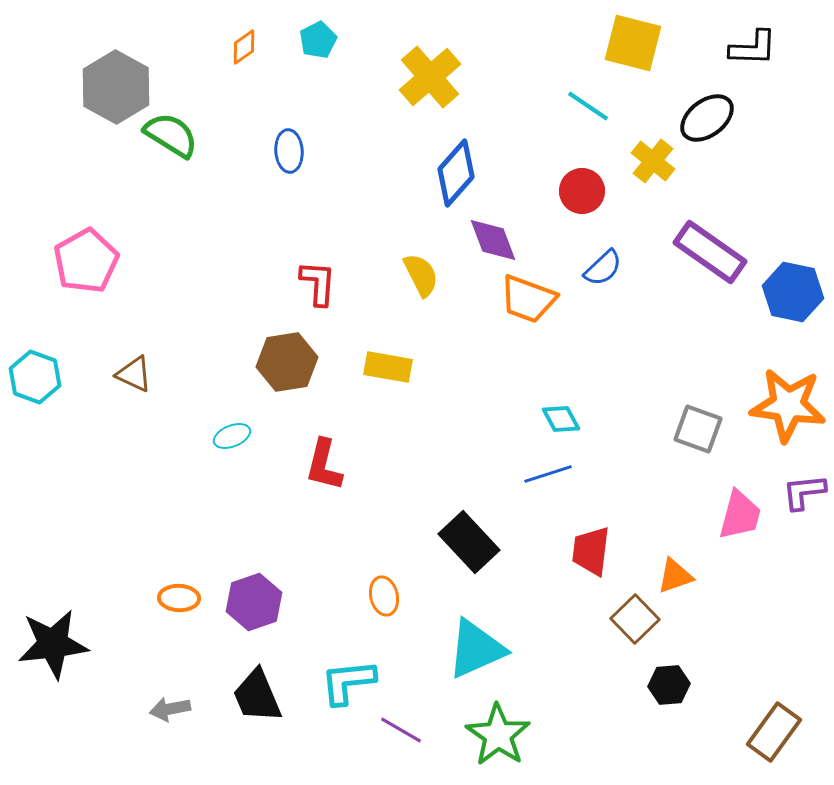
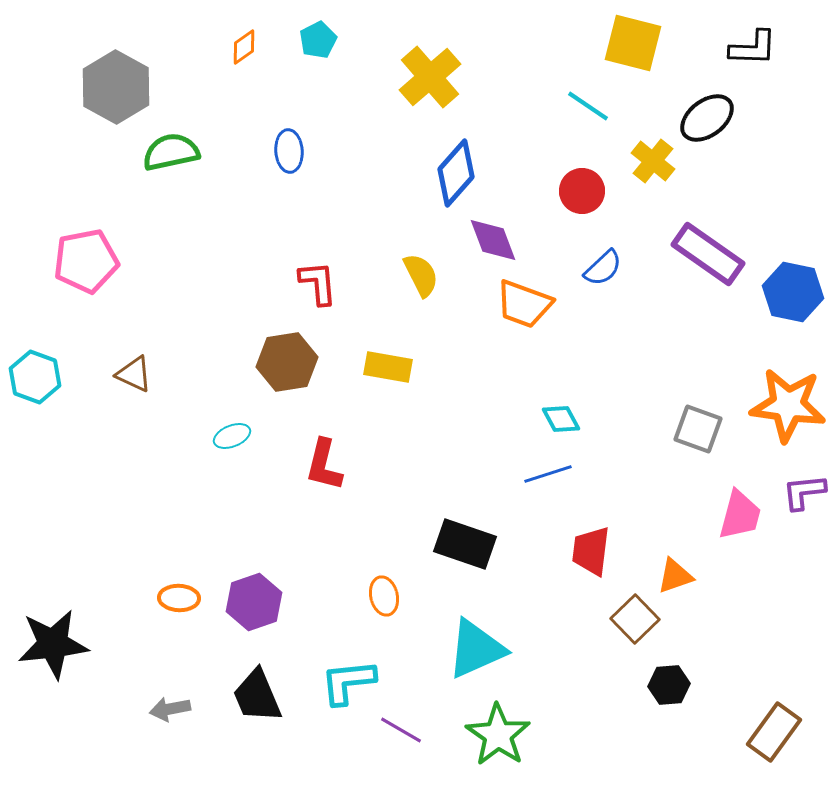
green semicircle at (171, 135): moved 17 px down; rotated 44 degrees counterclockwise
purple rectangle at (710, 252): moved 2 px left, 2 px down
pink pentagon at (86, 261): rotated 18 degrees clockwise
red L-shape at (318, 283): rotated 9 degrees counterclockwise
orange trapezoid at (528, 299): moved 4 px left, 5 px down
black rectangle at (469, 542): moved 4 px left, 2 px down; rotated 28 degrees counterclockwise
